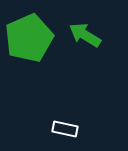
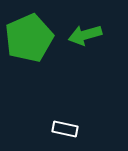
green arrow: rotated 48 degrees counterclockwise
